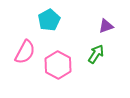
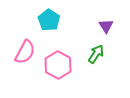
cyan pentagon: rotated 10 degrees counterclockwise
purple triangle: rotated 42 degrees counterclockwise
